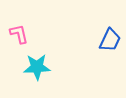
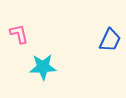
cyan star: moved 6 px right
